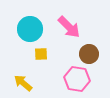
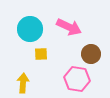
pink arrow: rotated 20 degrees counterclockwise
brown circle: moved 2 px right
yellow arrow: rotated 54 degrees clockwise
